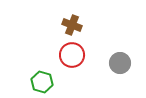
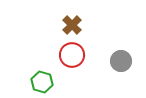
brown cross: rotated 24 degrees clockwise
gray circle: moved 1 px right, 2 px up
